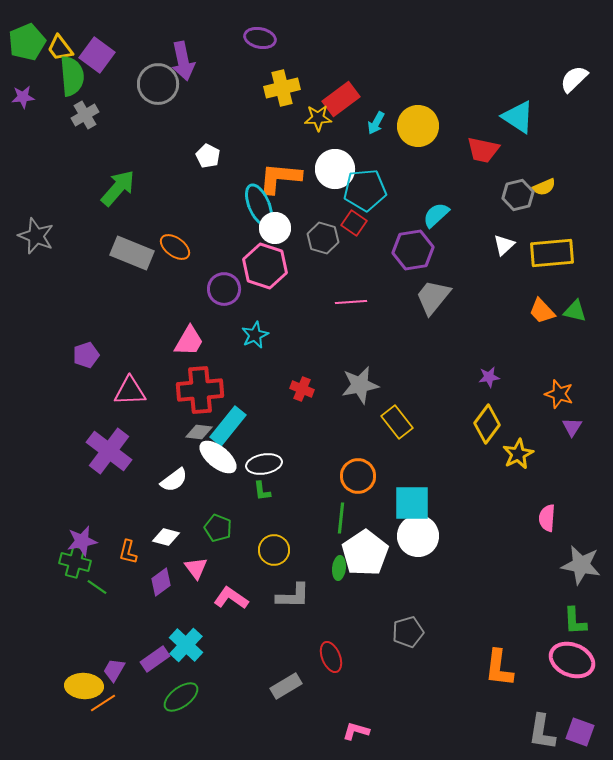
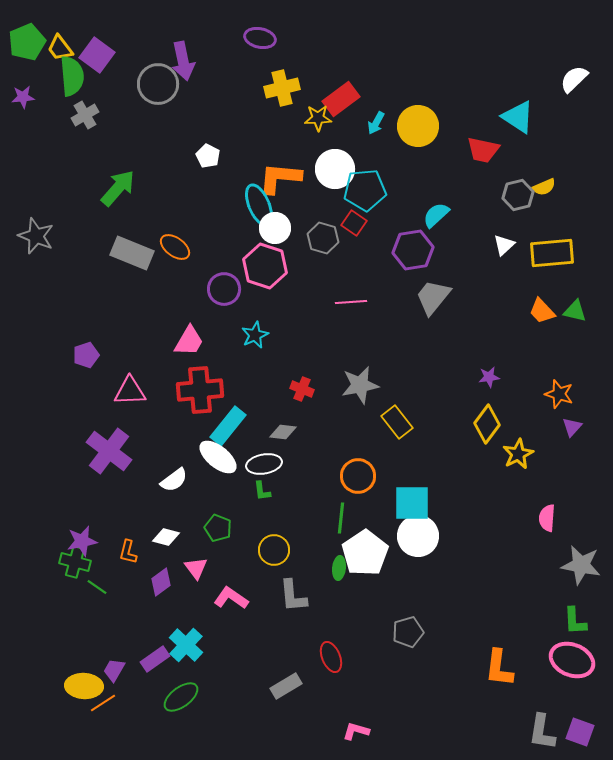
purple triangle at (572, 427): rotated 10 degrees clockwise
gray diamond at (199, 432): moved 84 px right
gray L-shape at (293, 596): rotated 84 degrees clockwise
